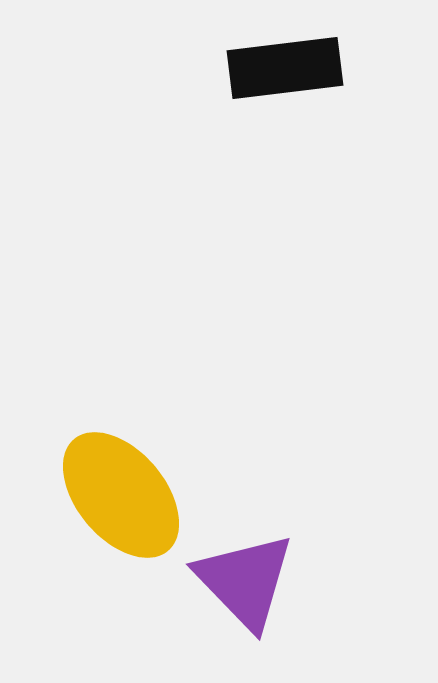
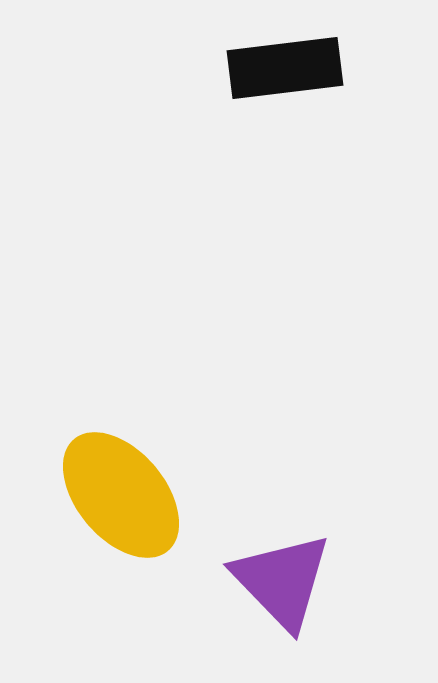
purple triangle: moved 37 px right
